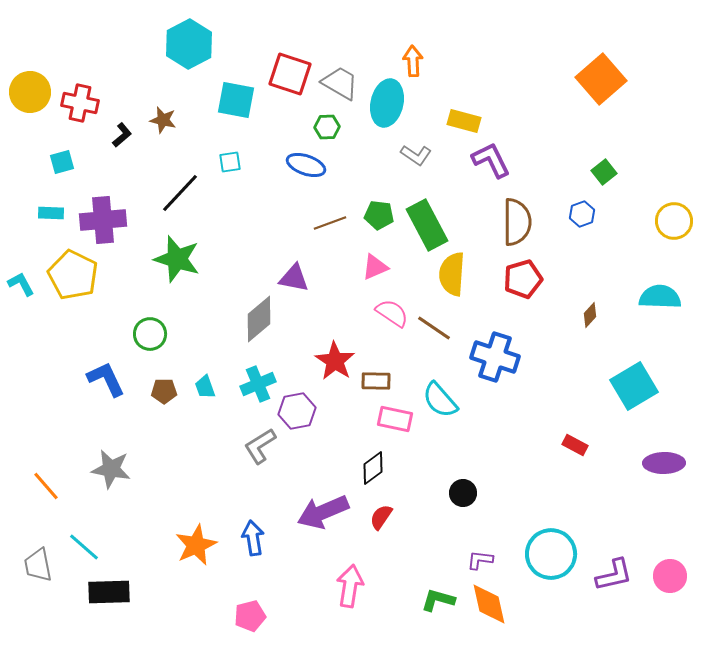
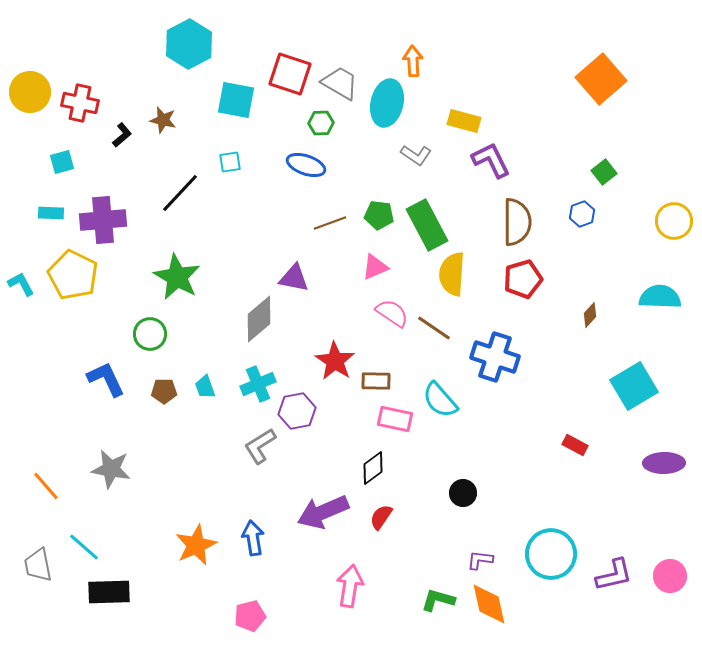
green hexagon at (327, 127): moved 6 px left, 4 px up
green star at (177, 259): moved 18 px down; rotated 12 degrees clockwise
